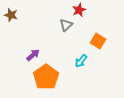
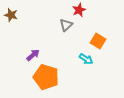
cyan arrow: moved 5 px right, 2 px up; rotated 96 degrees counterclockwise
orange pentagon: rotated 20 degrees counterclockwise
